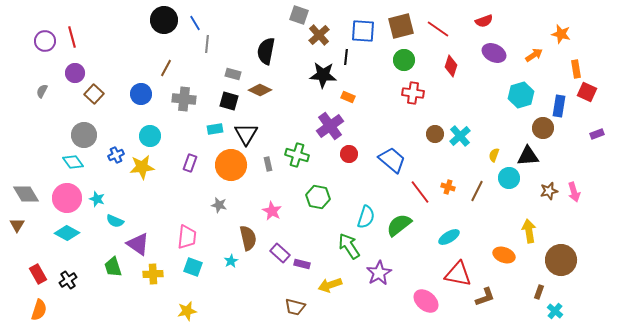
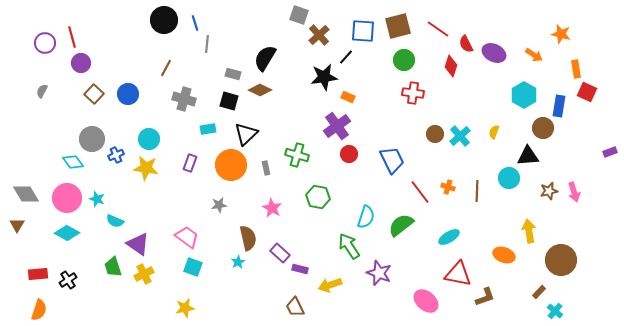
red semicircle at (484, 21): moved 18 px left, 23 px down; rotated 84 degrees clockwise
blue line at (195, 23): rotated 14 degrees clockwise
brown square at (401, 26): moved 3 px left
purple circle at (45, 41): moved 2 px down
black semicircle at (266, 51): moved 1 px left, 7 px down; rotated 20 degrees clockwise
orange arrow at (534, 55): rotated 66 degrees clockwise
black line at (346, 57): rotated 35 degrees clockwise
purple circle at (75, 73): moved 6 px right, 10 px up
black star at (323, 75): moved 1 px right, 2 px down; rotated 12 degrees counterclockwise
blue circle at (141, 94): moved 13 px left
cyan hexagon at (521, 95): moved 3 px right; rotated 15 degrees counterclockwise
gray cross at (184, 99): rotated 10 degrees clockwise
purple cross at (330, 126): moved 7 px right
cyan rectangle at (215, 129): moved 7 px left
black triangle at (246, 134): rotated 15 degrees clockwise
purple rectangle at (597, 134): moved 13 px right, 18 px down
gray circle at (84, 135): moved 8 px right, 4 px down
cyan circle at (150, 136): moved 1 px left, 3 px down
yellow semicircle at (494, 155): moved 23 px up
blue trapezoid at (392, 160): rotated 24 degrees clockwise
gray rectangle at (268, 164): moved 2 px left, 4 px down
yellow star at (142, 167): moved 4 px right, 1 px down; rotated 15 degrees clockwise
brown line at (477, 191): rotated 25 degrees counterclockwise
gray star at (219, 205): rotated 21 degrees counterclockwise
pink star at (272, 211): moved 3 px up
green semicircle at (399, 225): moved 2 px right
pink trapezoid at (187, 237): rotated 60 degrees counterclockwise
cyan star at (231, 261): moved 7 px right, 1 px down
purple rectangle at (302, 264): moved 2 px left, 5 px down
purple star at (379, 273): rotated 20 degrees counterclockwise
red rectangle at (38, 274): rotated 66 degrees counterclockwise
yellow cross at (153, 274): moved 9 px left; rotated 24 degrees counterclockwise
brown rectangle at (539, 292): rotated 24 degrees clockwise
brown trapezoid at (295, 307): rotated 50 degrees clockwise
yellow star at (187, 311): moved 2 px left, 3 px up
